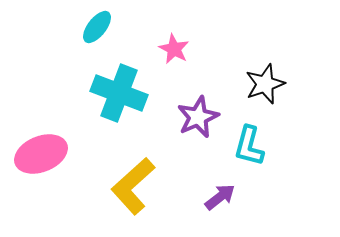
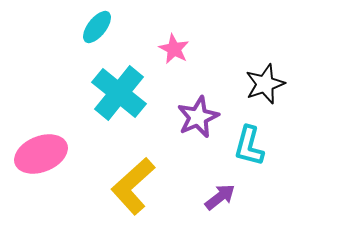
cyan cross: rotated 18 degrees clockwise
